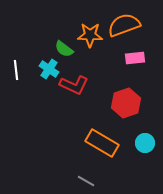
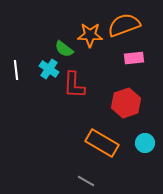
pink rectangle: moved 1 px left
red L-shape: rotated 68 degrees clockwise
